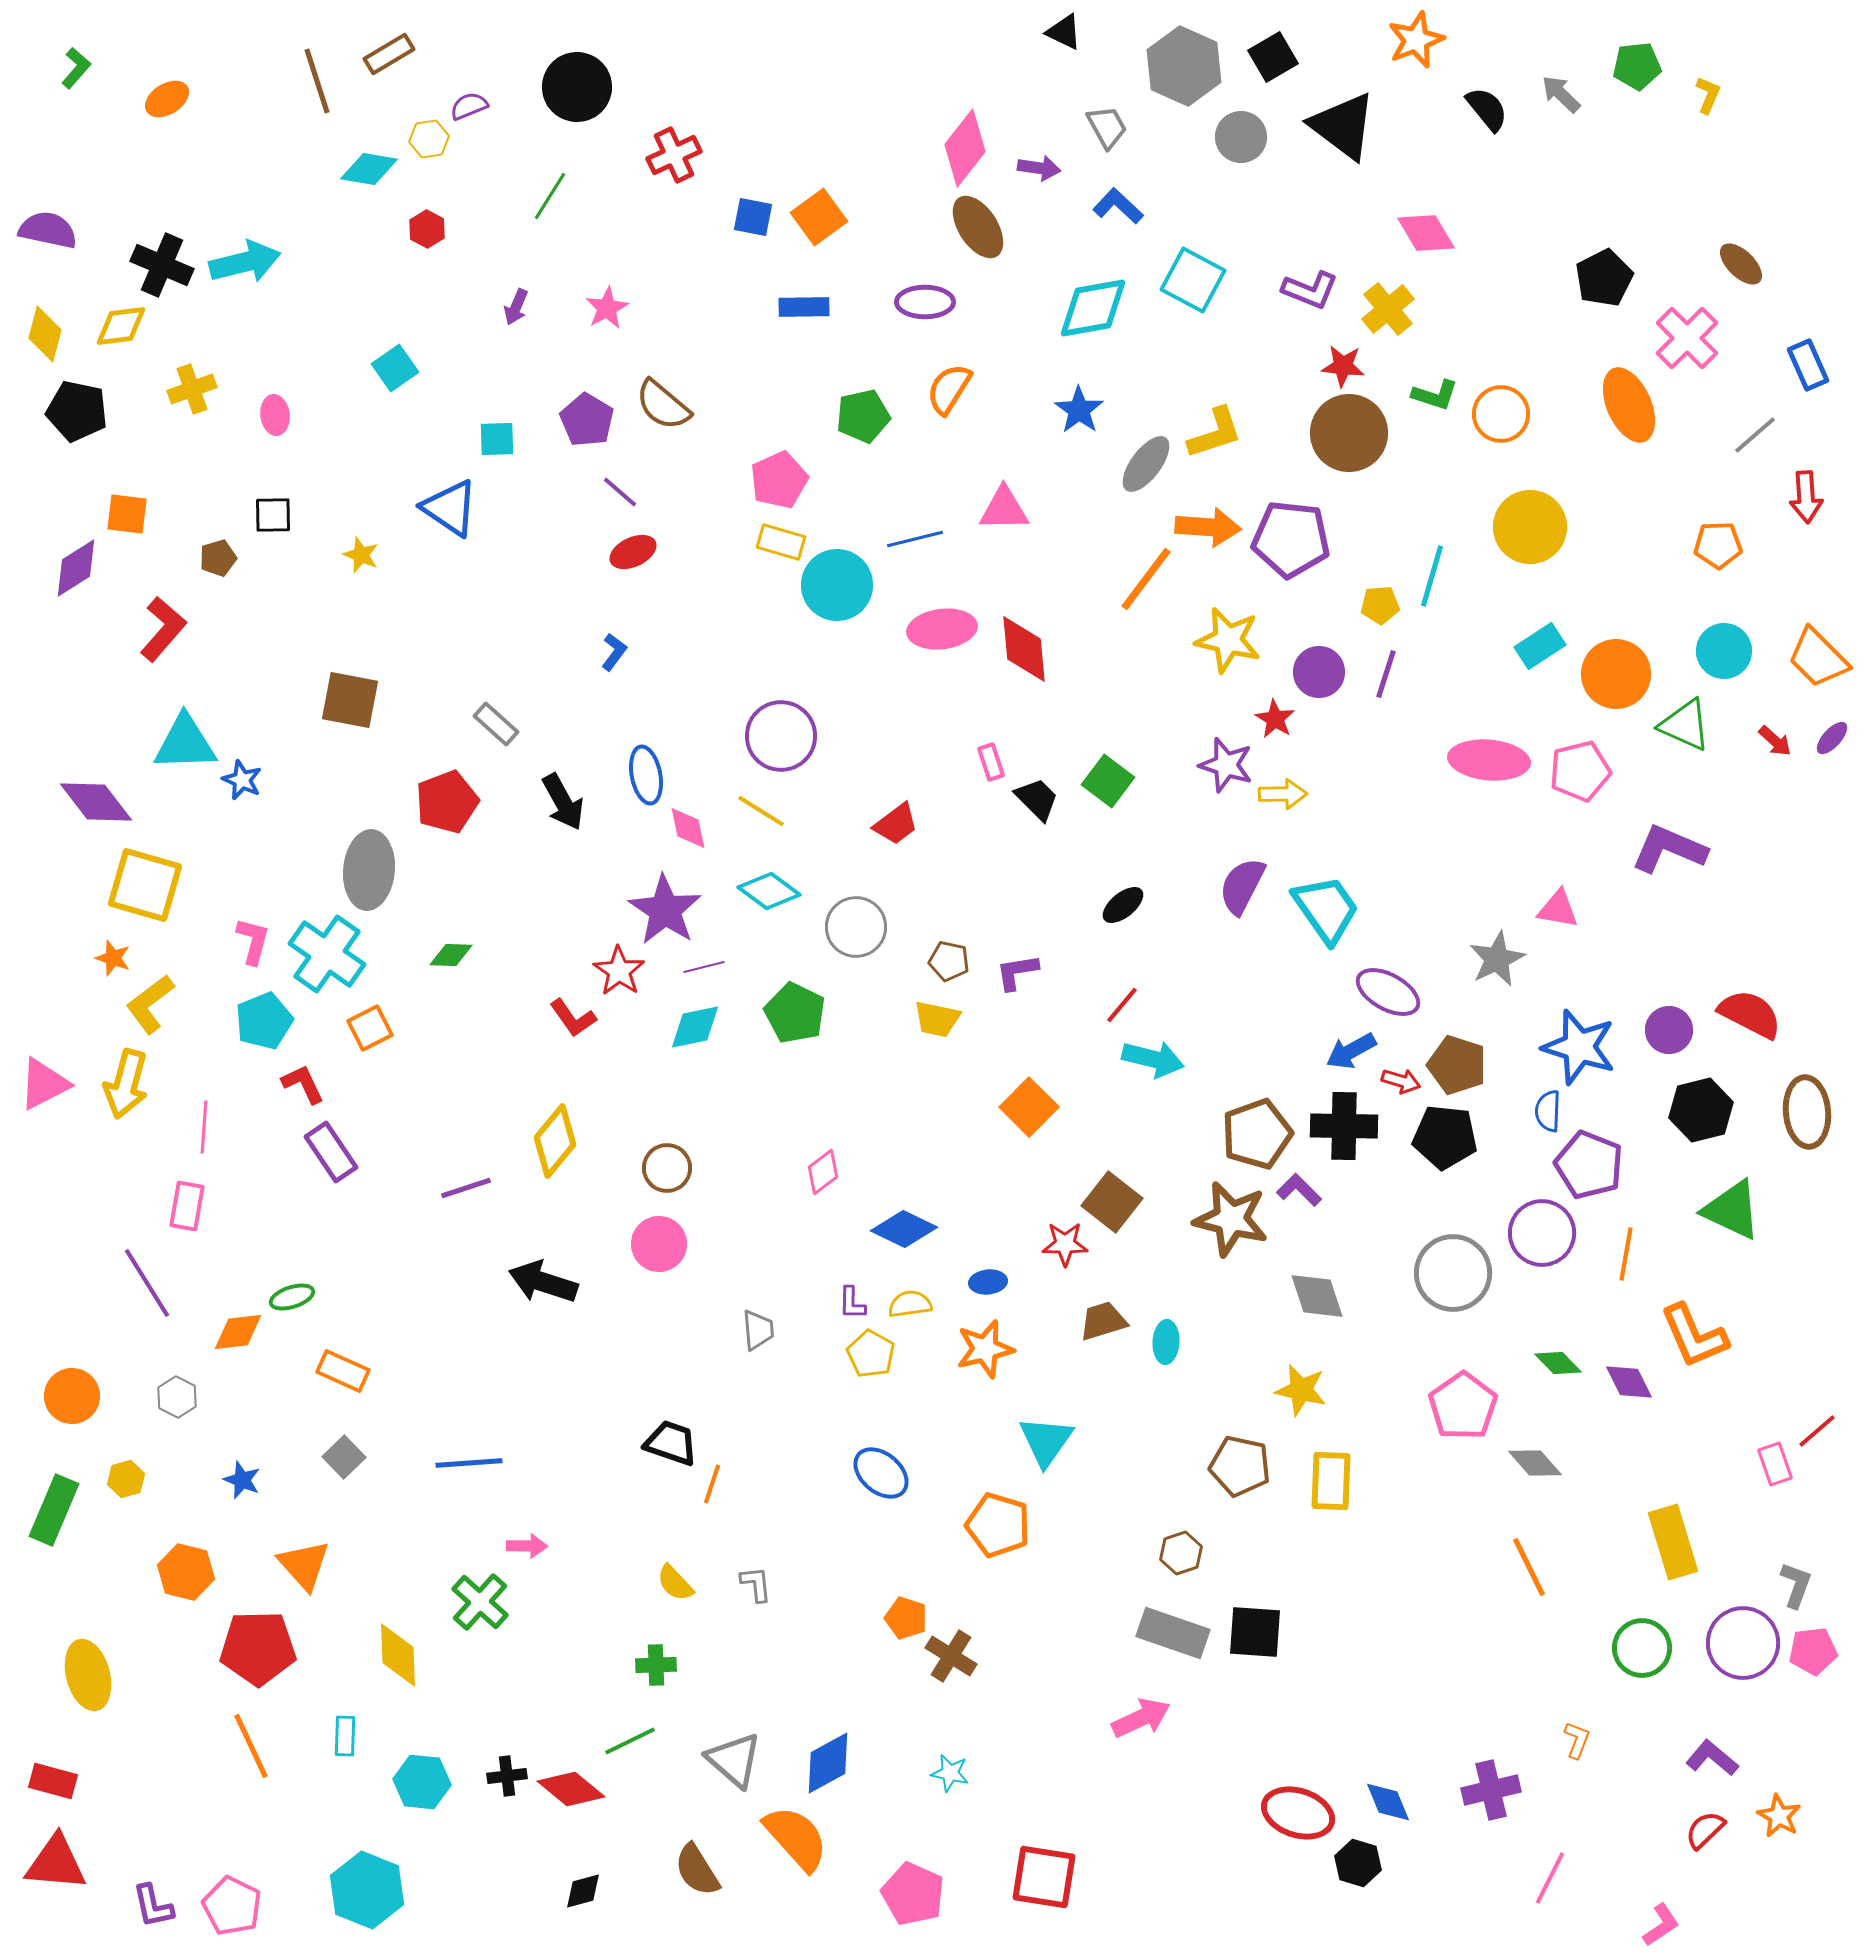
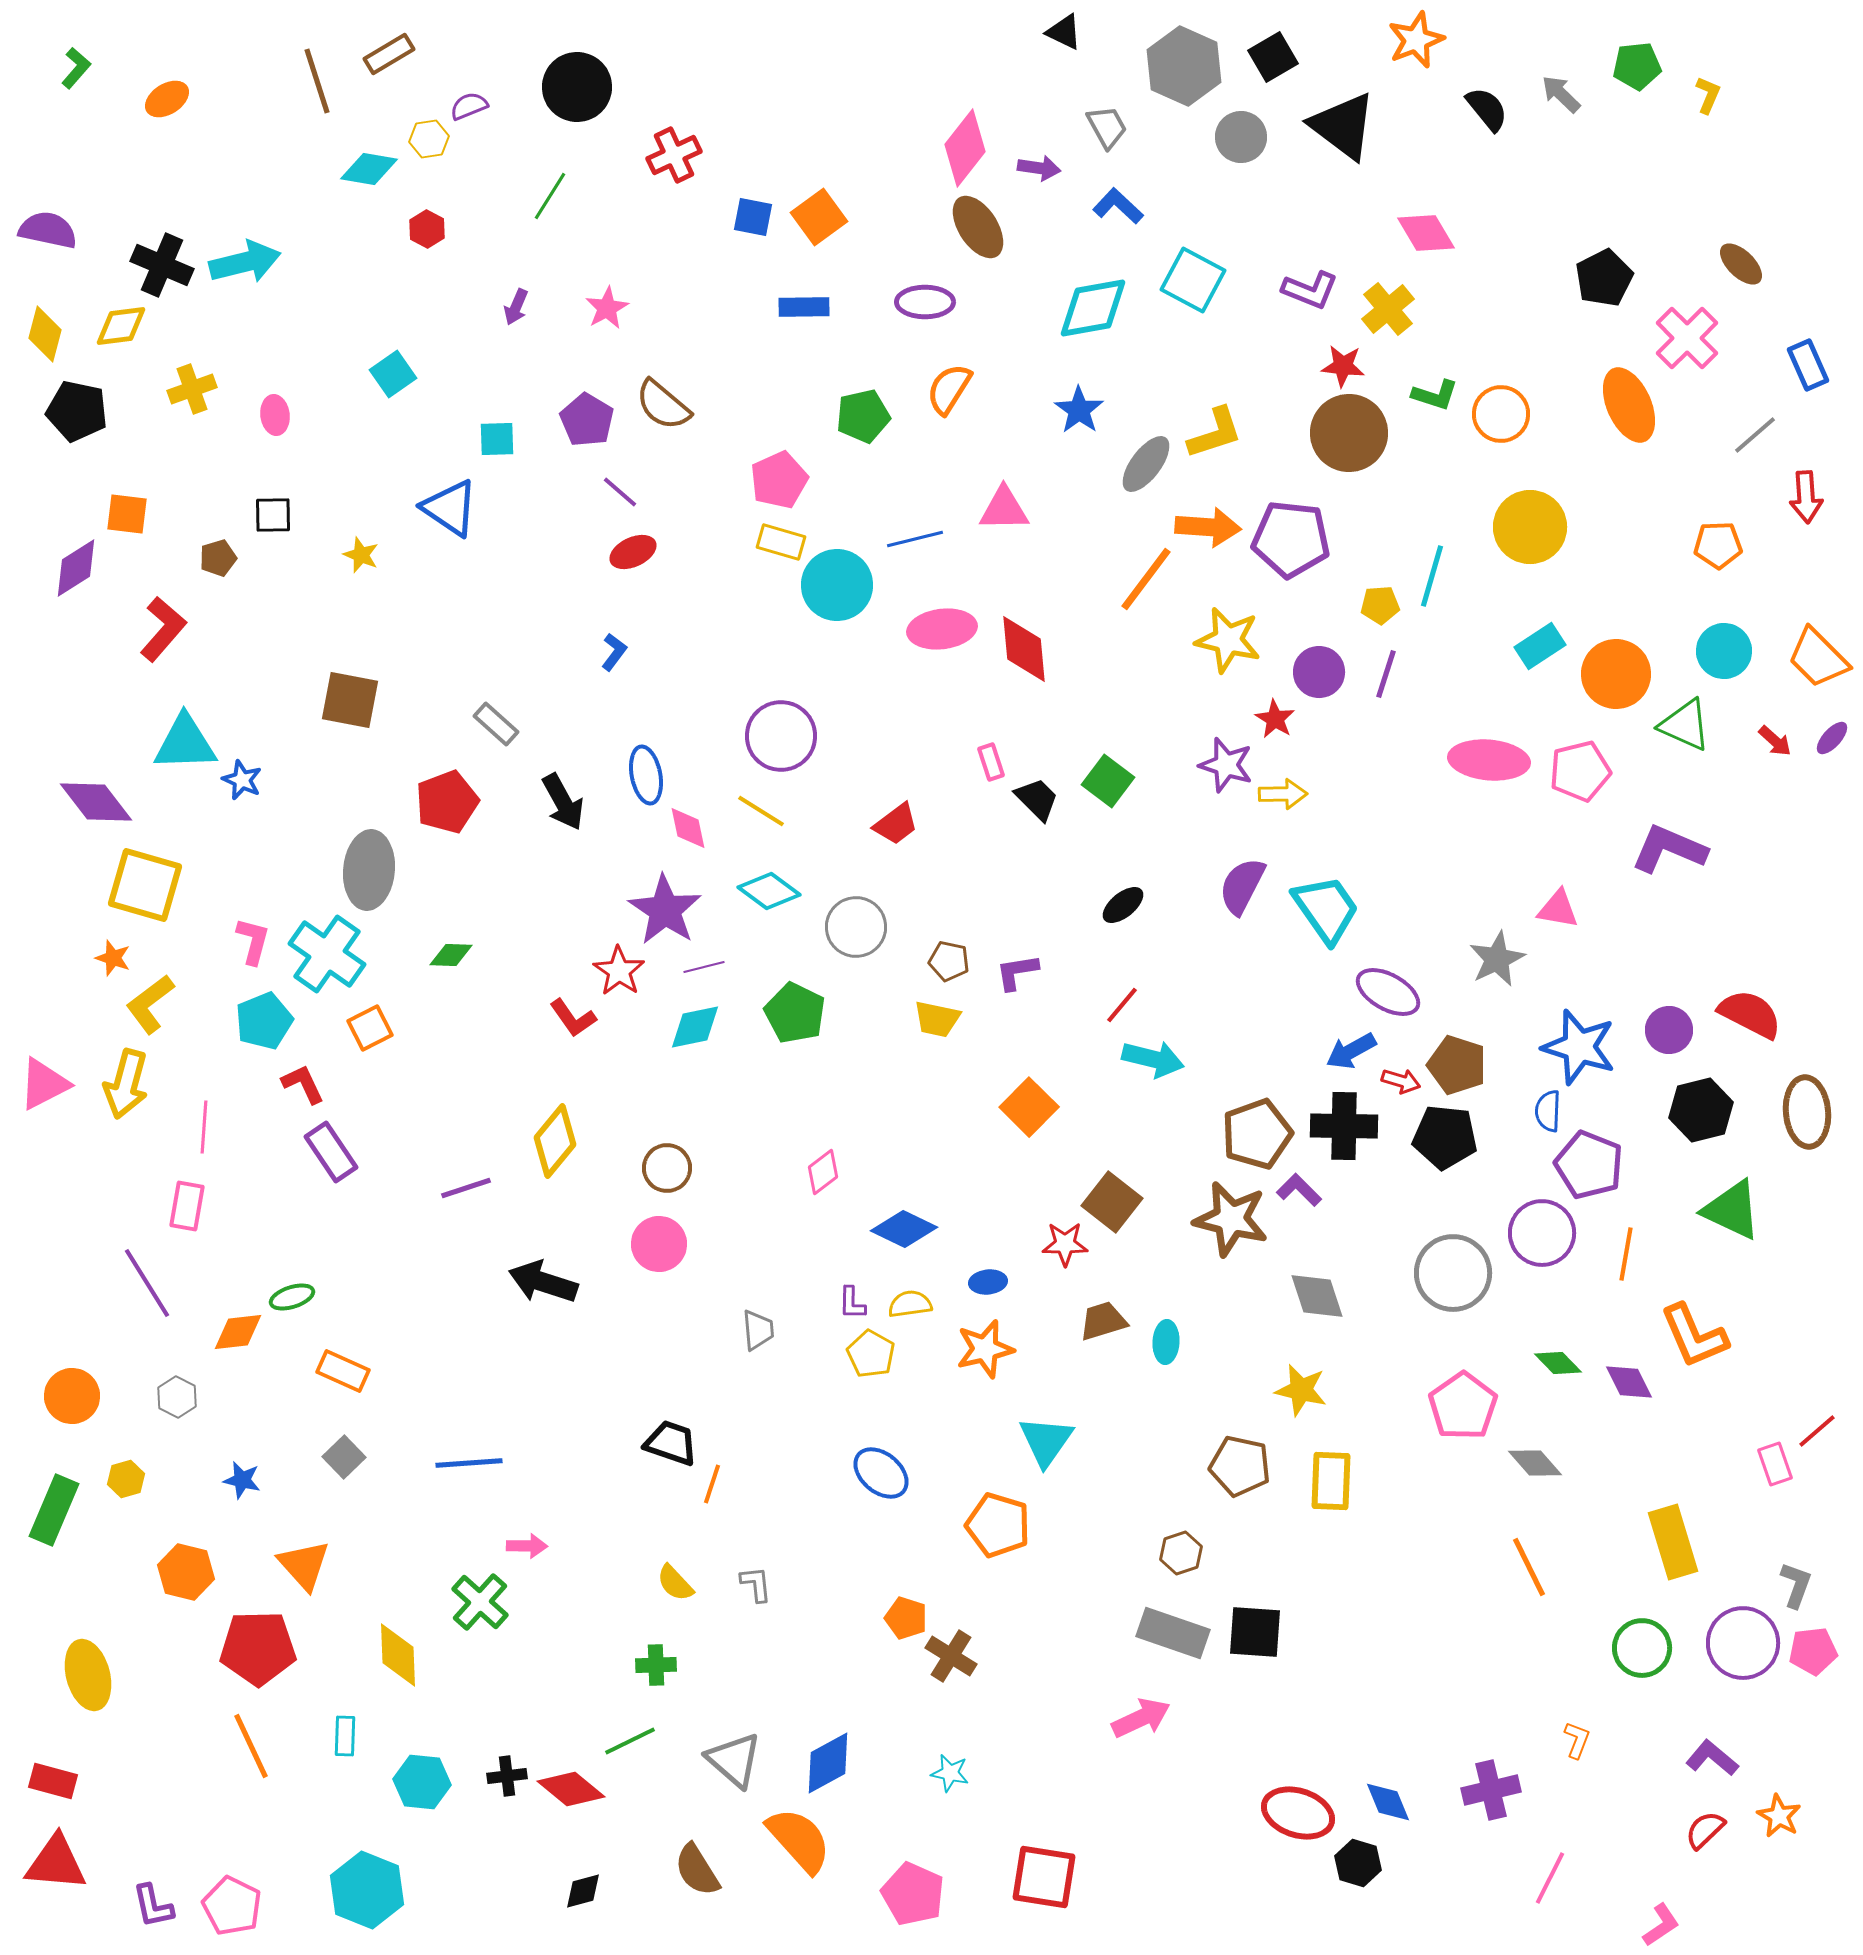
cyan square at (395, 368): moved 2 px left, 6 px down
blue star at (242, 1480): rotated 9 degrees counterclockwise
orange semicircle at (796, 1838): moved 3 px right, 2 px down
